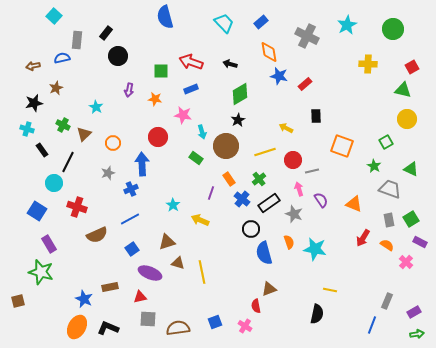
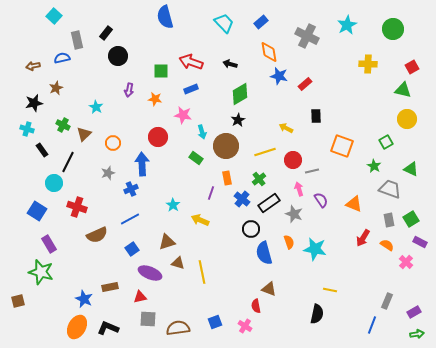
gray rectangle at (77, 40): rotated 18 degrees counterclockwise
orange rectangle at (229, 179): moved 2 px left, 1 px up; rotated 24 degrees clockwise
brown triangle at (269, 289): rotated 42 degrees clockwise
